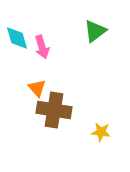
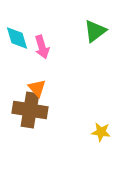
brown cross: moved 24 px left
